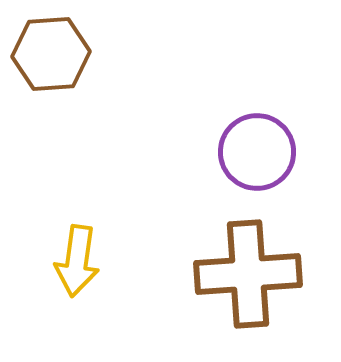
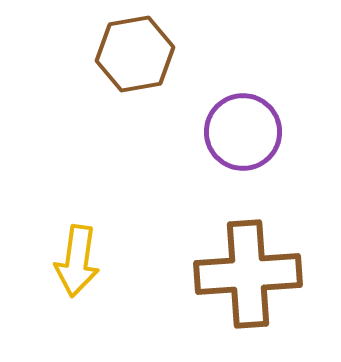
brown hexagon: moved 84 px right; rotated 6 degrees counterclockwise
purple circle: moved 14 px left, 20 px up
